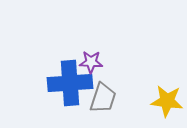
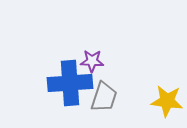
purple star: moved 1 px right, 1 px up
gray trapezoid: moved 1 px right, 1 px up
